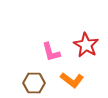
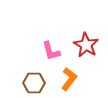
pink L-shape: moved 1 px up
orange L-shape: moved 3 px left, 1 px up; rotated 90 degrees counterclockwise
